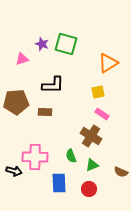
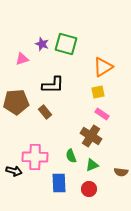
orange triangle: moved 5 px left, 4 px down
brown rectangle: rotated 48 degrees clockwise
brown semicircle: rotated 16 degrees counterclockwise
